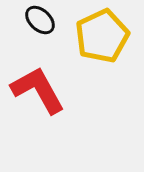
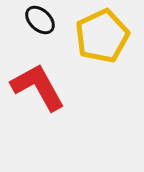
red L-shape: moved 3 px up
